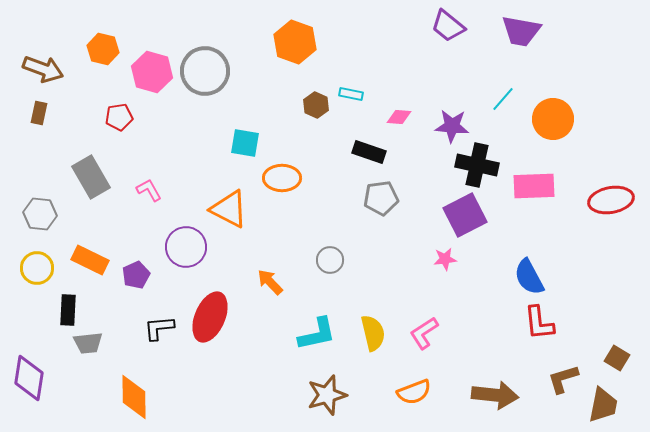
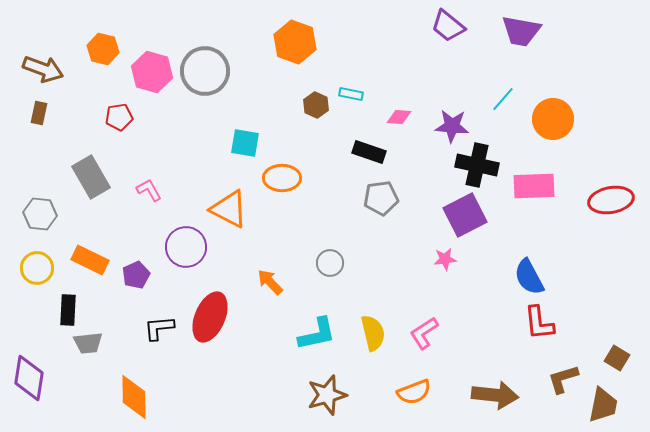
gray circle at (330, 260): moved 3 px down
